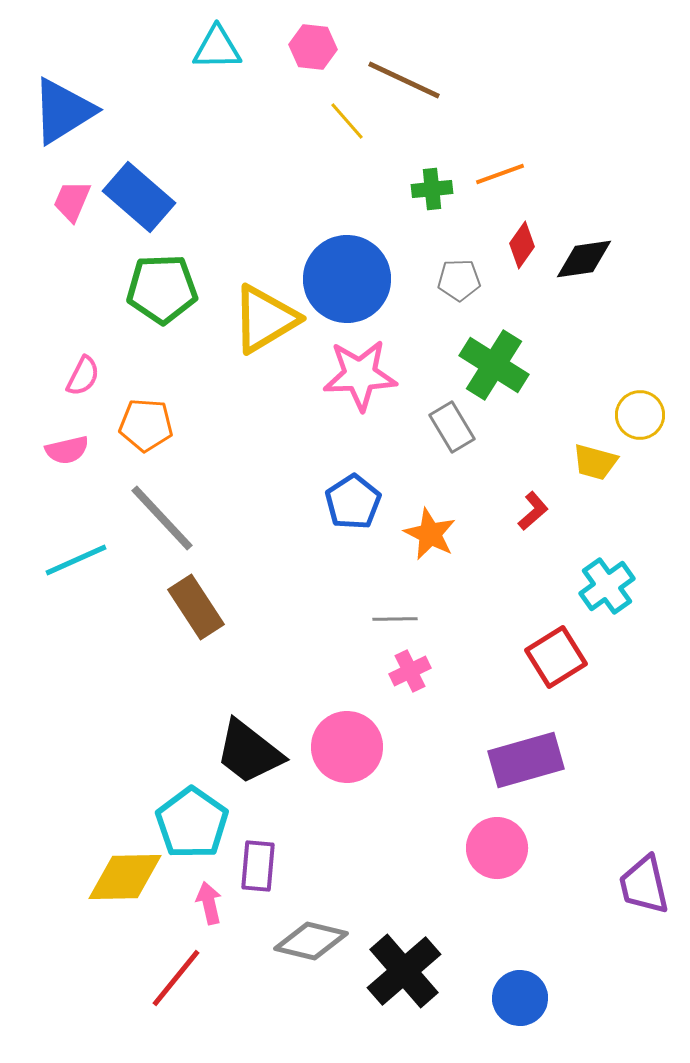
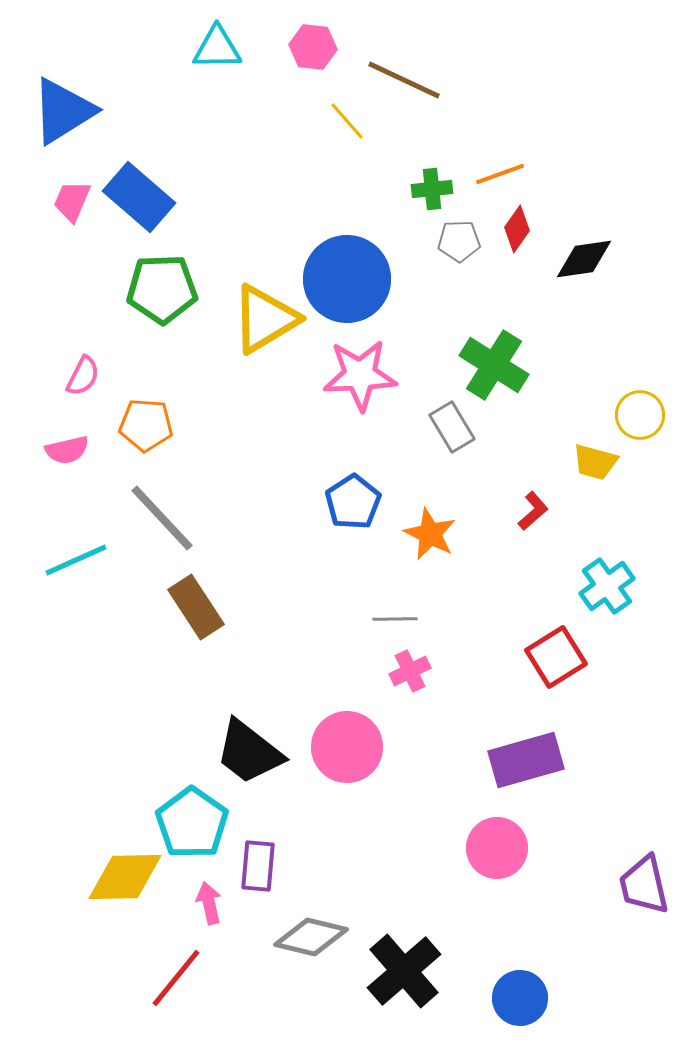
red diamond at (522, 245): moved 5 px left, 16 px up
gray pentagon at (459, 280): moved 39 px up
gray diamond at (311, 941): moved 4 px up
